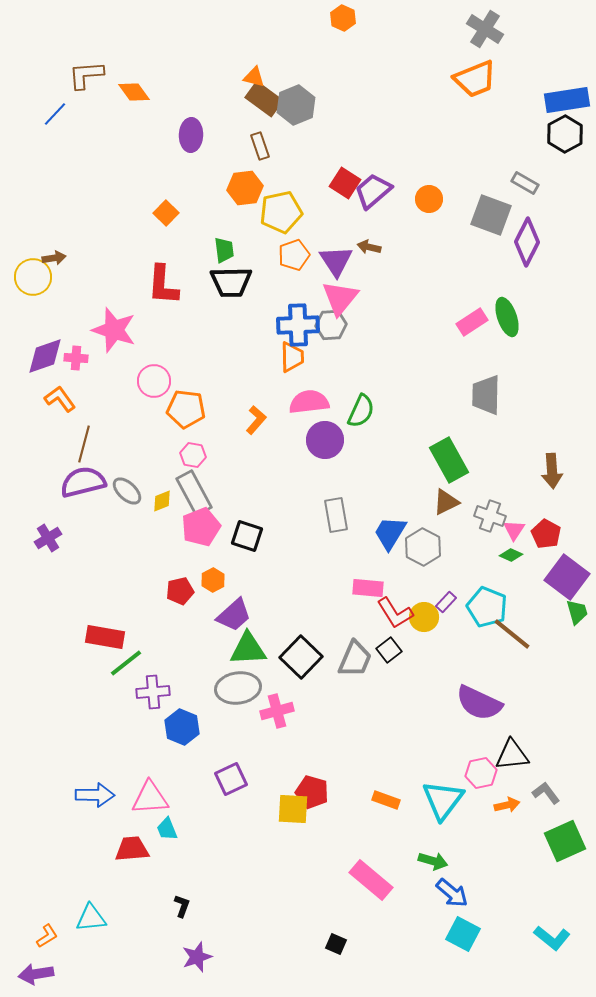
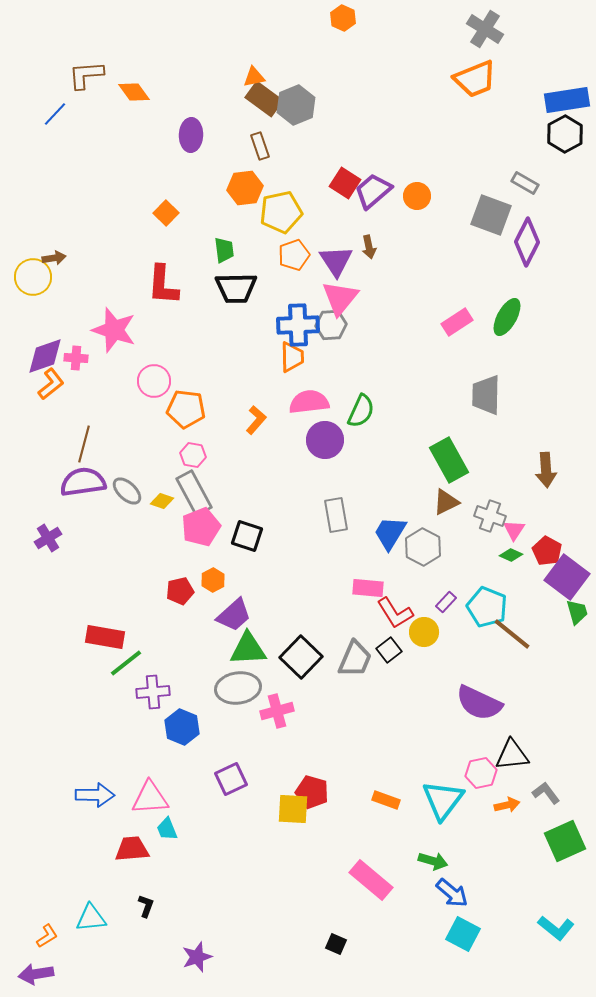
orange triangle at (254, 77): rotated 25 degrees counterclockwise
orange circle at (429, 199): moved 12 px left, 3 px up
brown arrow at (369, 247): rotated 115 degrees counterclockwise
black trapezoid at (231, 282): moved 5 px right, 6 px down
green ellipse at (507, 317): rotated 48 degrees clockwise
pink rectangle at (472, 322): moved 15 px left
orange L-shape at (60, 399): moved 9 px left, 15 px up; rotated 88 degrees clockwise
brown arrow at (552, 471): moved 6 px left, 1 px up
purple semicircle at (83, 482): rotated 6 degrees clockwise
yellow diamond at (162, 501): rotated 40 degrees clockwise
red pentagon at (546, 534): moved 1 px right, 17 px down
yellow circle at (424, 617): moved 15 px down
black L-shape at (182, 906): moved 36 px left
cyan L-shape at (552, 938): moved 4 px right, 10 px up
